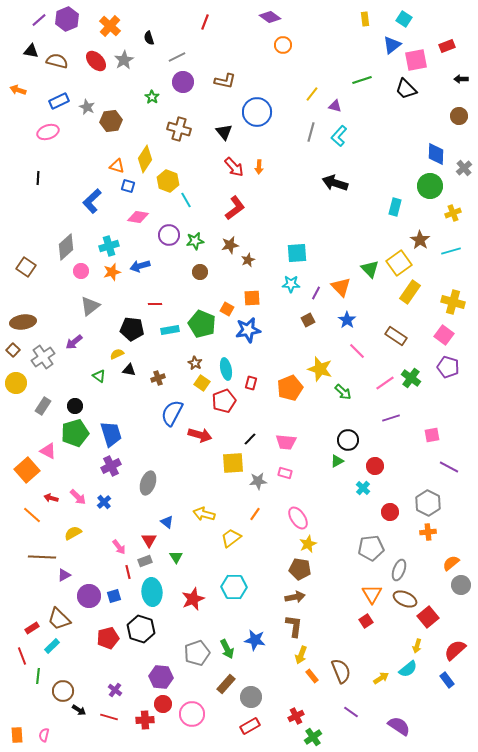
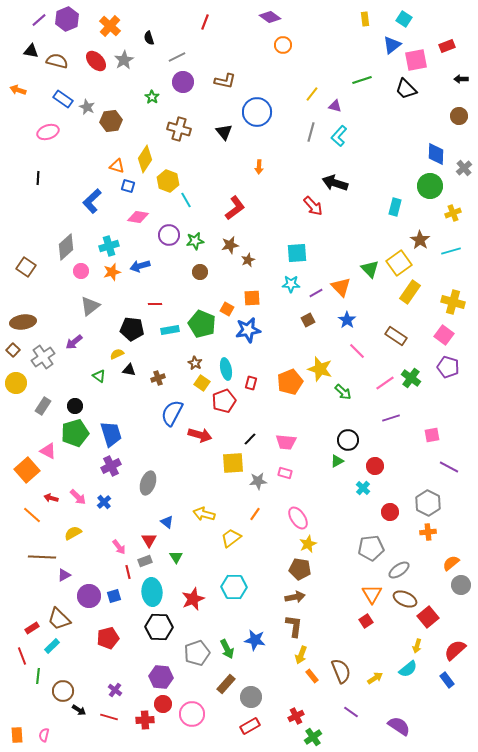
blue rectangle at (59, 101): moved 4 px right, 2 px up; rotated 60 degrees clockwise
red arrow at (234, 167): moved 79 px right, 39 px down
purple line at (316, 293): rotated 32 degrees clockwise
orange pentagon at (290, 388): moved 6 px up
gray ellipse at (399, 570): rotated 35 degrees clockwise
black hexagon at (141, 629): moved 18 px right, 2 px up; rotated 16 degrees counterclockwise
yellow arrow at (381, 678): moved 6 px left
